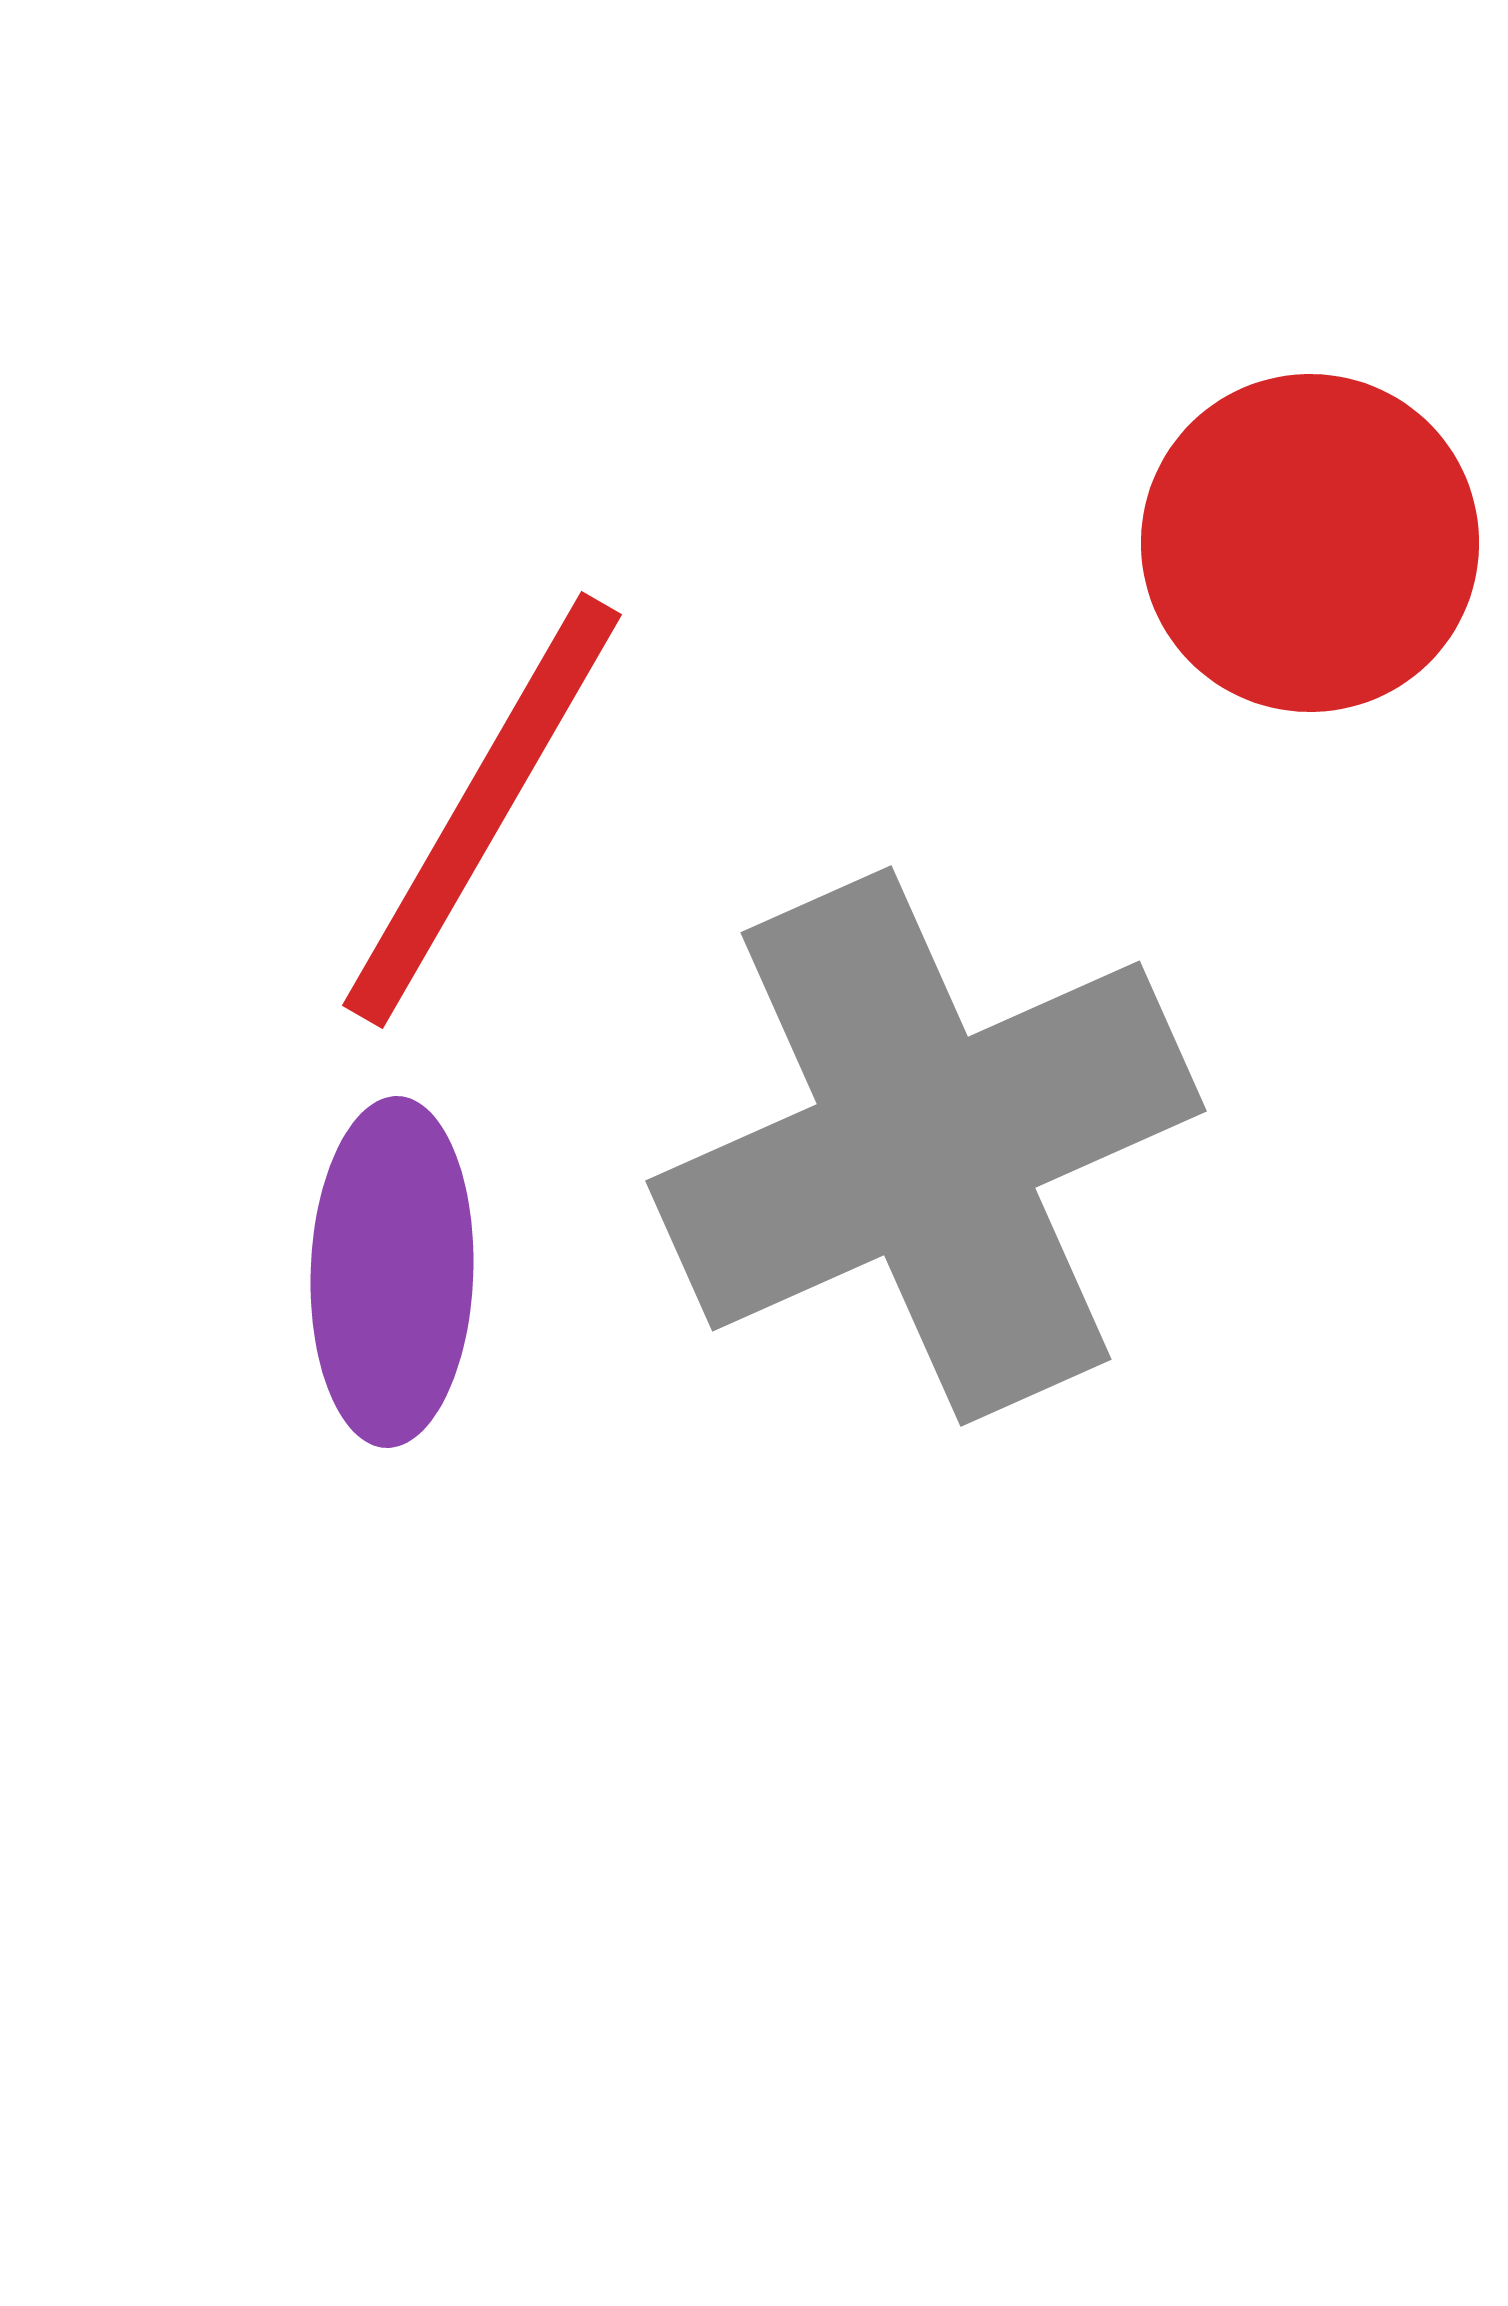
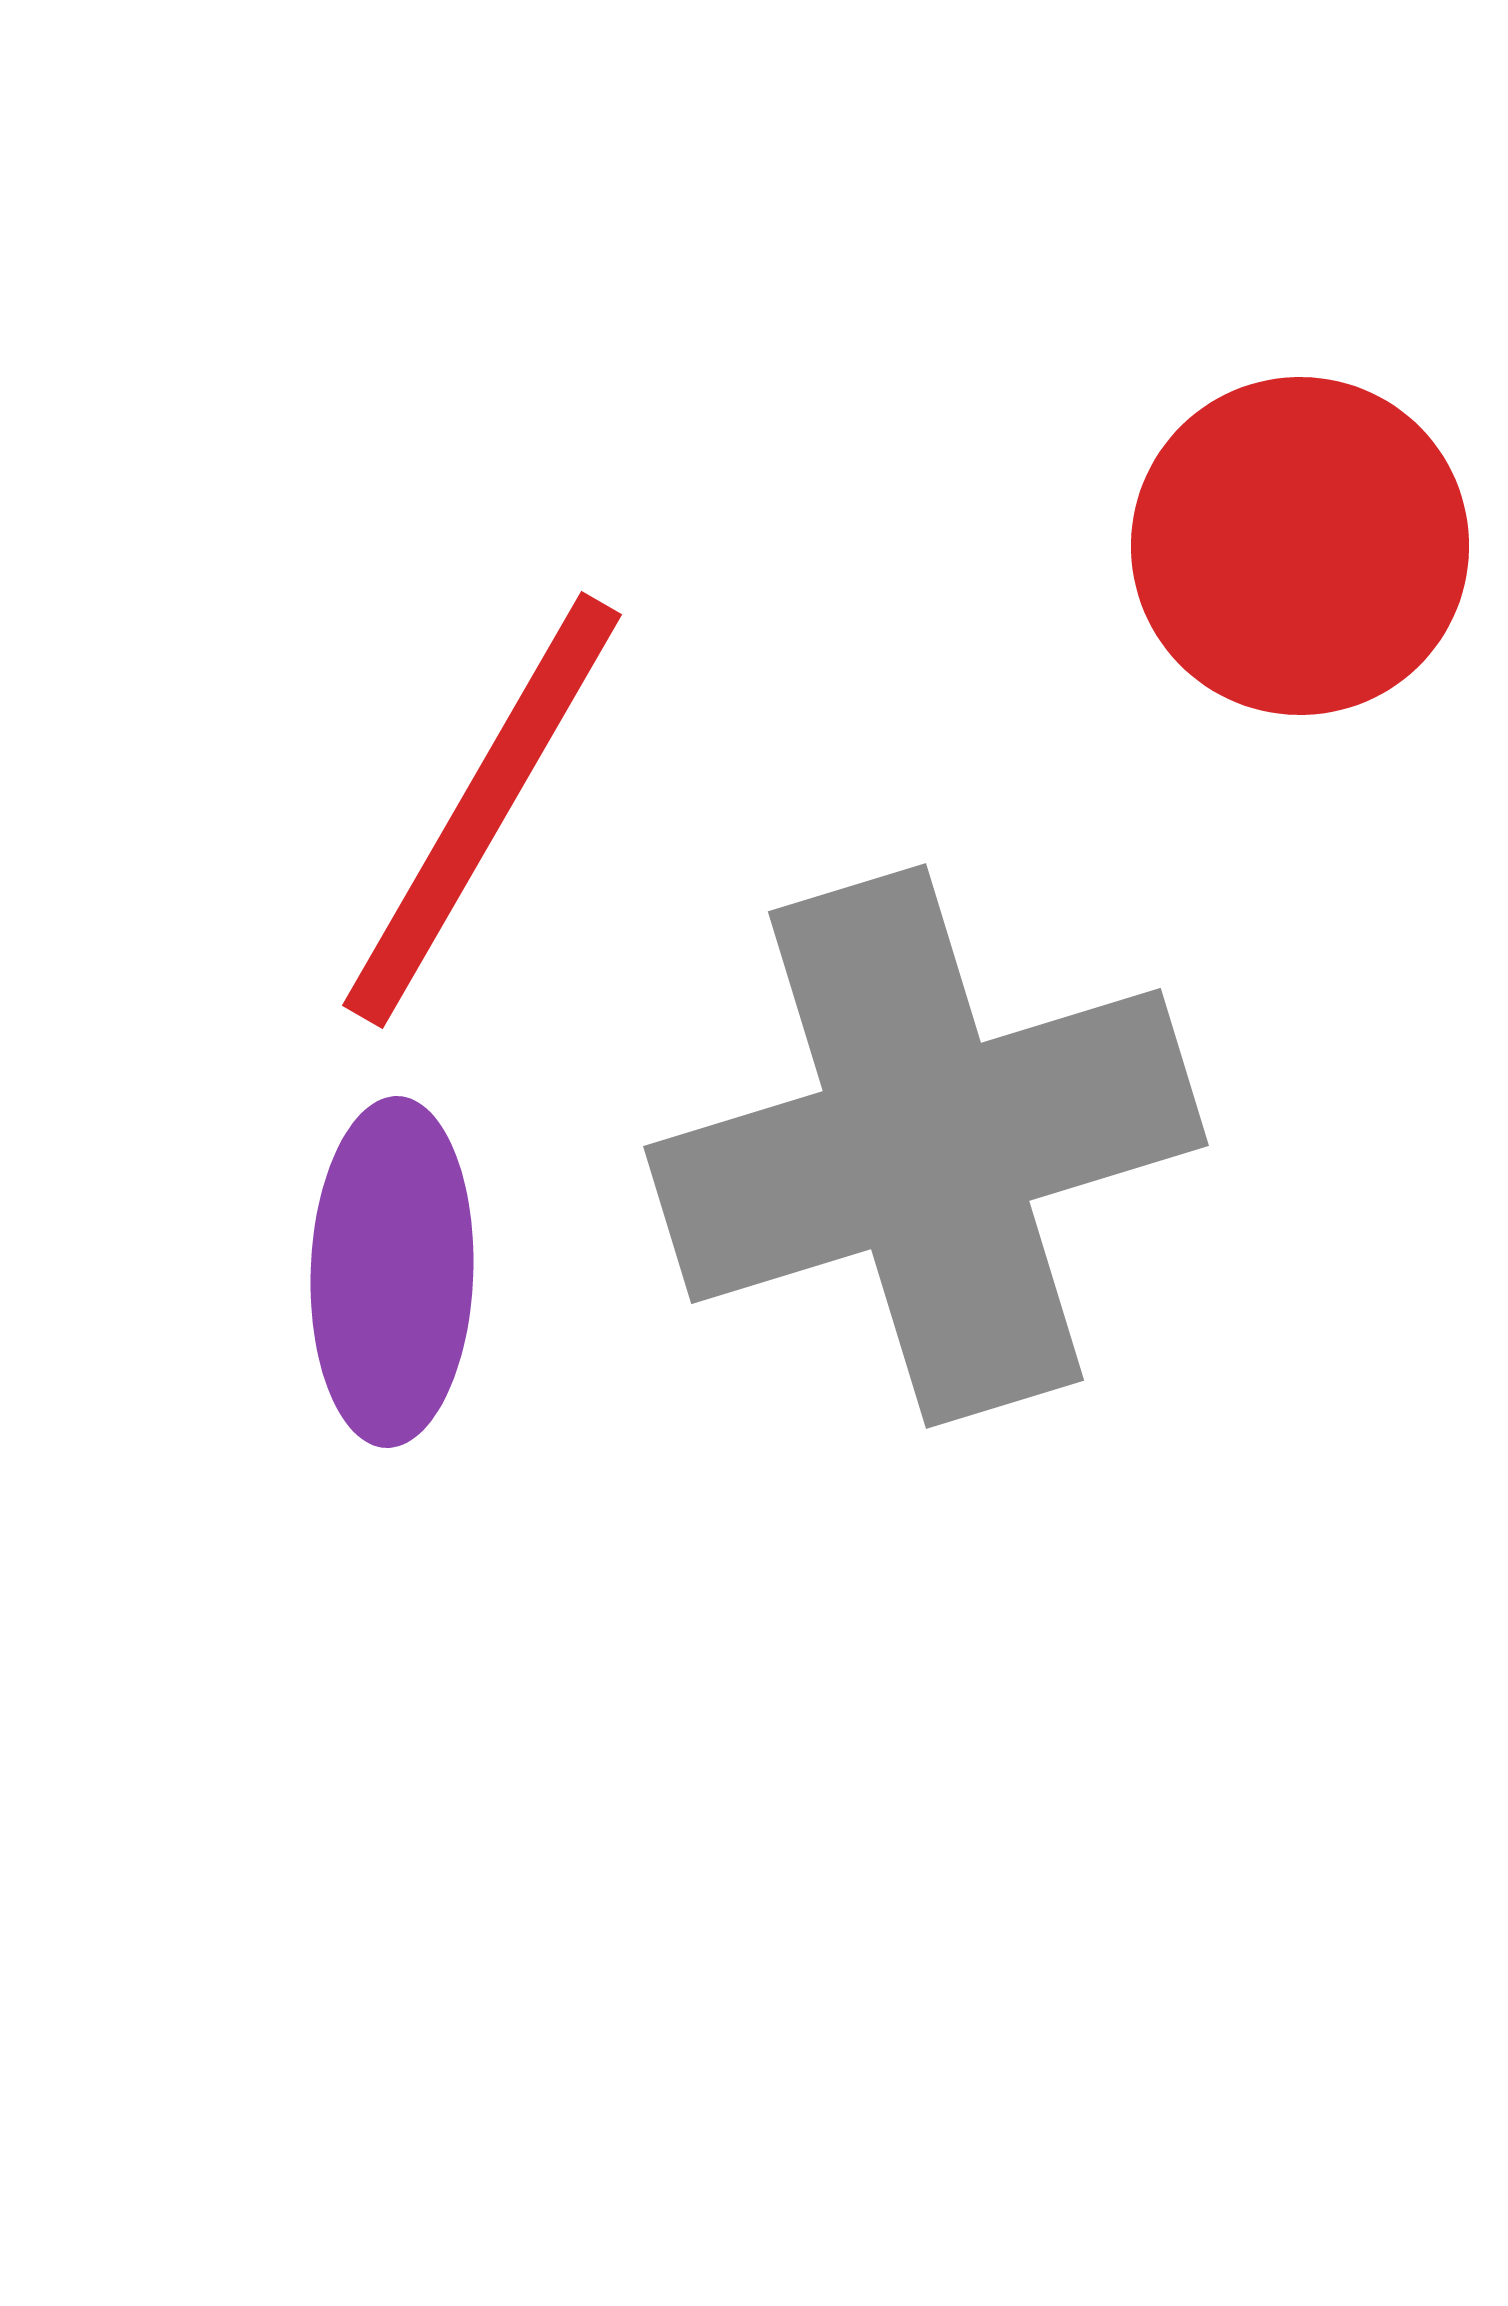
red circle: moved 10 px left, 3 px down
gray cross: rotated 7 degrees clockwise
